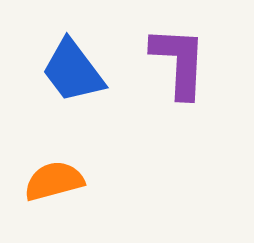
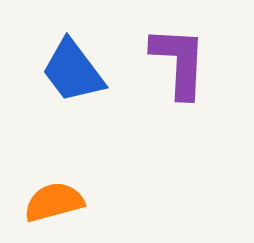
orange semicircle: moved 21 px down
